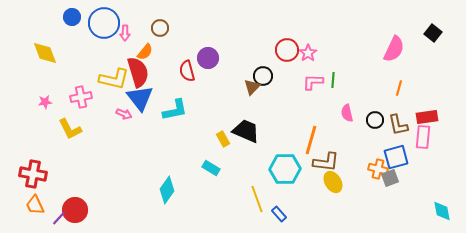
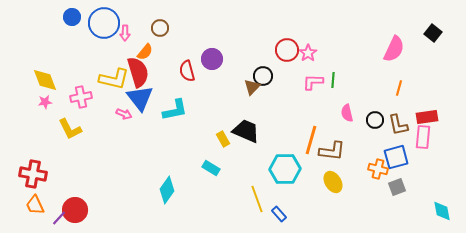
yellow diamond at (45, 53): moved 27 px down
purple circle at (208, 58): moved 4 px right, 1 px down
brown L-shape at (326, 162): moved 6 px right, 11 px up
gray square at (390, 178): moved 7 px right, 9 px down
